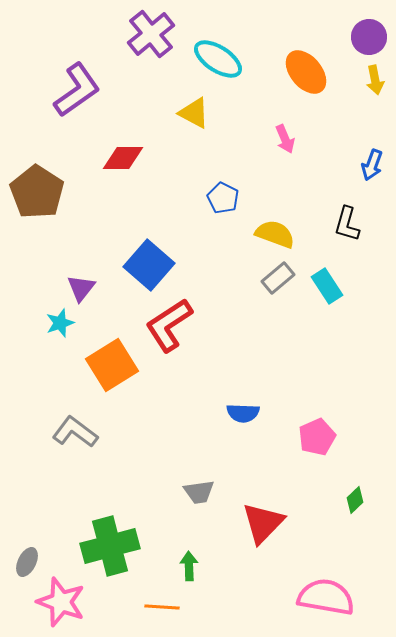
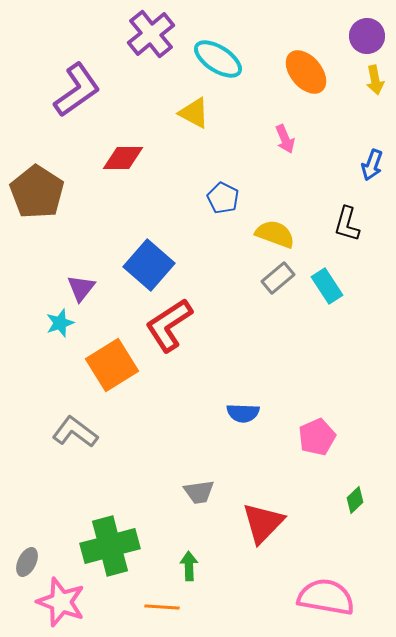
purple circle: moved 2 px left, 1 px up
